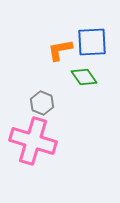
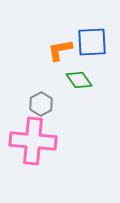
green diamond: moved 5 px left, 3 px down
gray hexagon: moved 1 px left, 1 px down; rotated 10 degrees clockwise
pink cross: rotated 12 degrees counterclockwise
